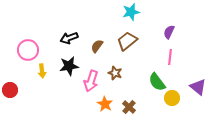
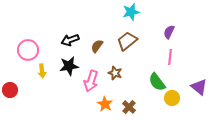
black arrow: moved 1 px right, 2 px down
purple triangle: moved 1 px right
